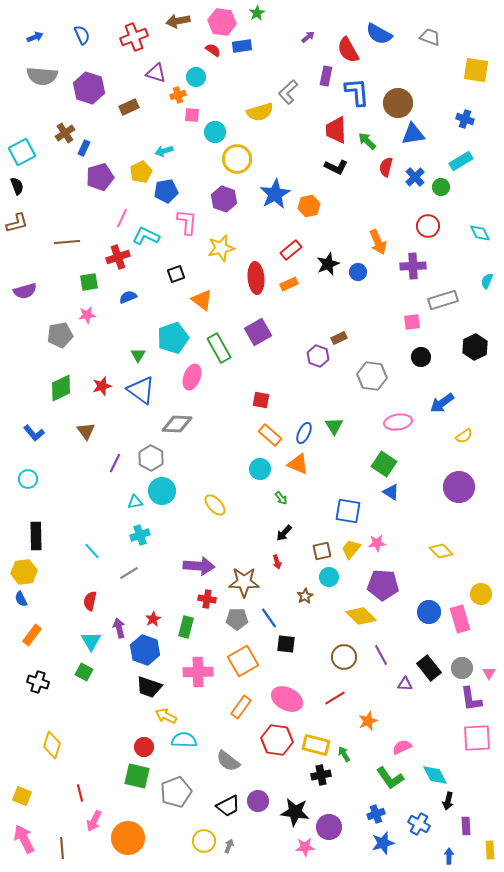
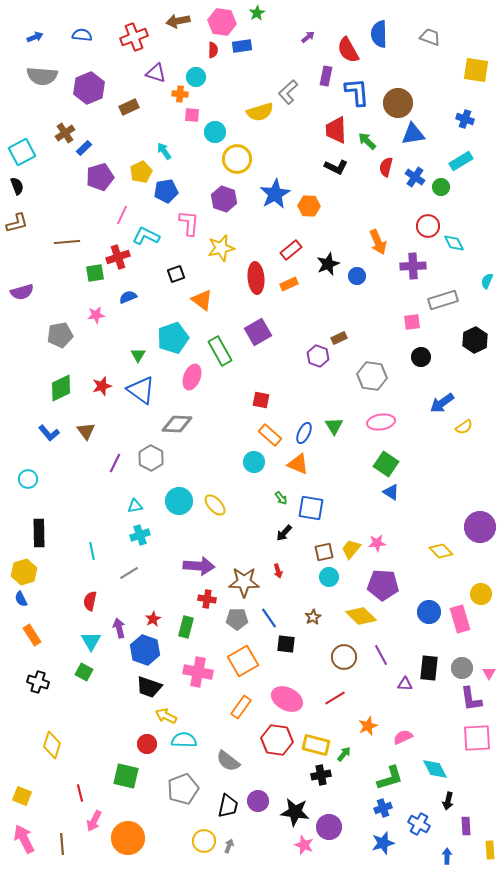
blue semicircle at (379, 34): rotated 60 degrees clockwise
blue semicircle at (82, 35): rotated 60 degrees counterclockwise
red semicircle at (213, 50): rotated 56 degrees clockwise
purple hexagon at (89, 88): rotated 20 degrees clockwise
orange cross at (178, 95): moved 2 px right, 1 px up; rotated 21 degrees clockwise
blue rectangle at (84, 148): rotated 21 degrees clockwise
cyan arrow at (164, 151): rotated 72 degrees clockwise
blue cross at (415, 177): rotated 12 degrees counterclockwise
orange hexagon at (309, 206): rotated 15 degrees clockwise
pink line at (122, 218): moved 3 px up
pink L-shape at (187, 222): moved 2 px right, 1 px down
cyan diamond at (480, 233): moved 26 px left, 10 px down
blue circle at (358, 272): moved 1 px left, 4 px down
green square at (89, 282): moved 6 px right, 9 px up
purple semicircle at (25, 291): moved 3 px left, 1 px down
pink star at (87, 315): moved 9 px right
black hexagon at (475, 347): moved 7 px up
green rectangle at (219, 348): moved 1 px right, 3 px down
pink ellipse at (398, 422): moved 17 px left
blue L-shape at (34, 433): moved 15 px right
yellow semicircle at (464, 436): moved 9 px up
green square at (384, 464): moved 2 px right
cyan circle at (260, 469): moved 6 px left, 7 px up
purple circle at (459, 487): moved 21 px right, 40 px down
cyan circle at (162, 491): moved 17 px right, 10 px down
cyan triangle at (135, 502): moved 4 px down
blue square at (348, 511): moved 37 px left, 3 px up
black rectangle at (36, 536): moved 3 px right, 3 px up
cyan line at (92, 551): rotated 30 degrees clockwise
brown square at (322, 551): moved 2 px right, 1 px down
red arrow at (277, 562): moved 1 px right, 9 px down
yellow hexagon at (24, 572): rotated 10 degrees counterclockwise
brown star at (305, 596): moved 8 px right, 21 px down
orange rectangle at (32, 635): rotated 70 degrees counterclockwise
black rectangle at (429, 668): rotated 45 degrees clockwise
pink cross at (198, 672): rotated 12 degrees clockwise
orange star at (368, 721): moved 5 px down
red circle at (144, 747): moved 3 px right, 3 px up
pink semicircle at (402, 747): moved 1 px right, 10 px up
green arrow at (344, 754): rotated 70 degrees clockwise
cyan diamond at (435, 775): moved 6 px up
green square at (137, 776): moved 11 px left
green L-shape at (390, 778): rotated 72 degrees counterclockwise
gray pentagon at (176, 792): moved 7 px right, 3 px up
black trapezoid at (228, 806): rotated 50 degrees counterclockwise
blue cross at (376, 814): moved 7 px right, 6 px up
pink star at (305, 847): moved 1 px left, 2 px up; rotated 24 degrees clockwise
brown line at (62, 848): moved 4 px up
blue arrow at (449, 856): moved 2 px left
